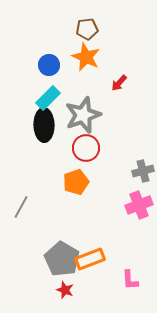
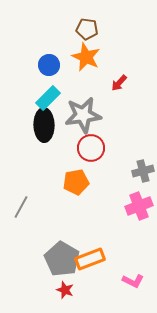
brown pentagon: rotated 15 degrees clockwise
gray star: rotated 12 degrees clockwise
red circle: moved 5 px right
orange pentagon: rotated 10 degrees clockwise
pink cross: moved 1 px down
pink L-shape: moved 3 px right, 1 px down; rotated 60 degrees counterclockwise
